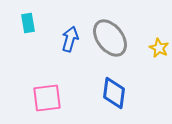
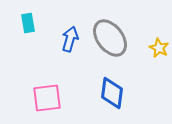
blue diamond: moved 2 px left
